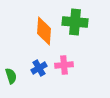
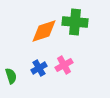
orange diamond: rotated 68 degrees clockwise
pink cross: rotated 24 degrees counterclockwise
